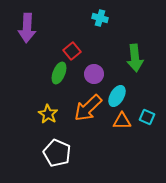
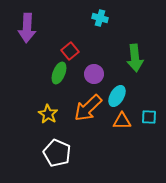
red square: moved 2 px left
cyan square: moved 2 px right; rotated 21 degrees counterclockwise
